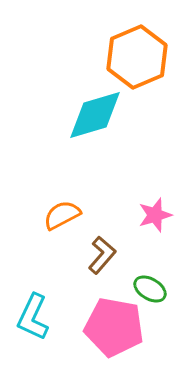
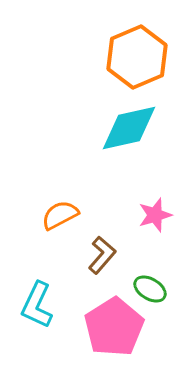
cyan diamond: moved 34 px right, 13 px down; rotated 4 degrees clockwise
orange semicircle: moved 2 px left
cyan L-shape: moved 4 px right, 12 px up
pink pentagon: rotated 30 degrees clockwise
